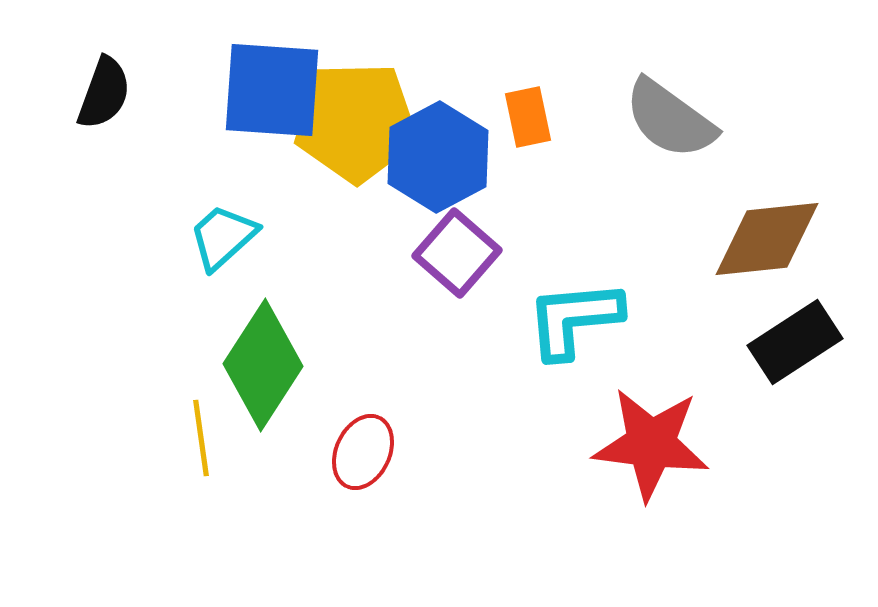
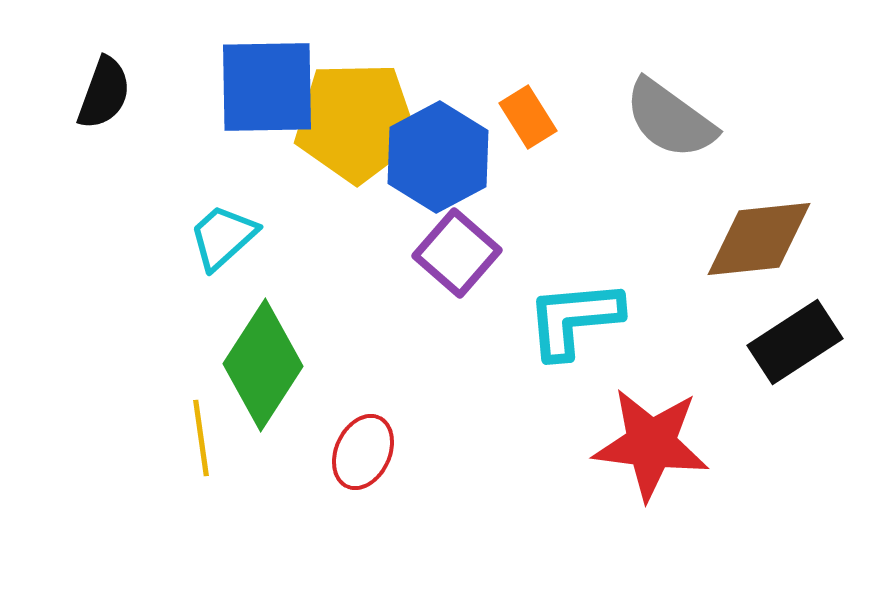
blue square: moved 5 px left, 3 px up; rotated 5 degrees counterclockwise
orange rectangle: rotated 20 degrees counterclockwise
brown diamond: moved 8 px left
